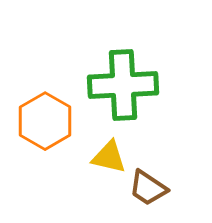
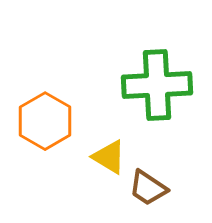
green cross: moved 34 px right
yellow triangle: rotated 18 degrees clockwise
